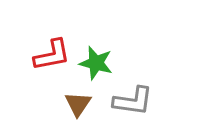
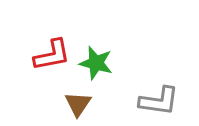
gray L-shape: moved 26 px right
